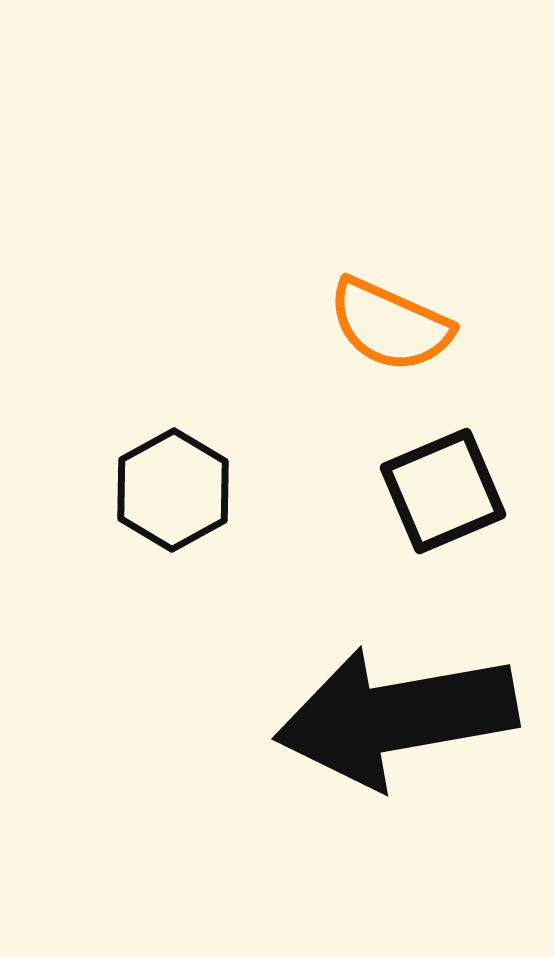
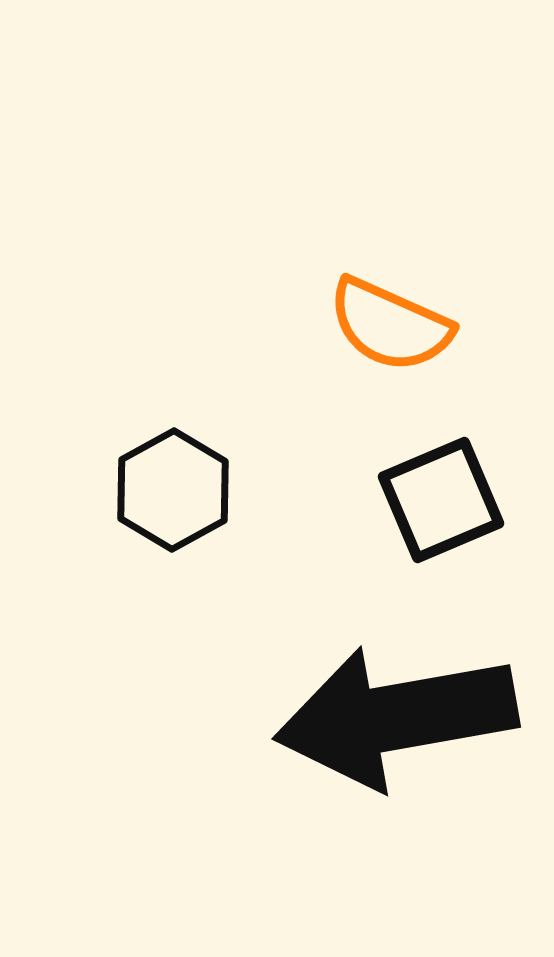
black square: moved 2 px left, 9 px down
